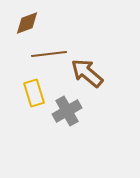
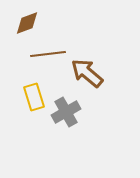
brown line: moved 1 px left
yellow rectangle: moved 4 px down
gray cross: moved 1 px left, 1 px down
